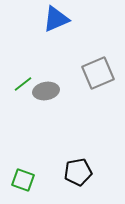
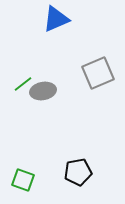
gray ellipse: moved 3 px left
